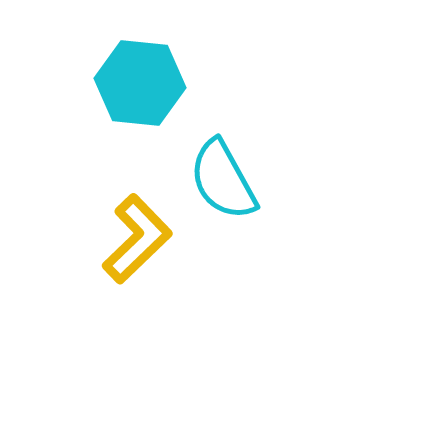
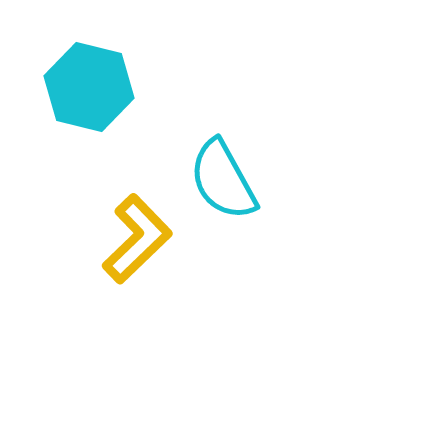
cyan hexagon: moved 51 px left, 4 px down; rotated 8 degrees clockwise
